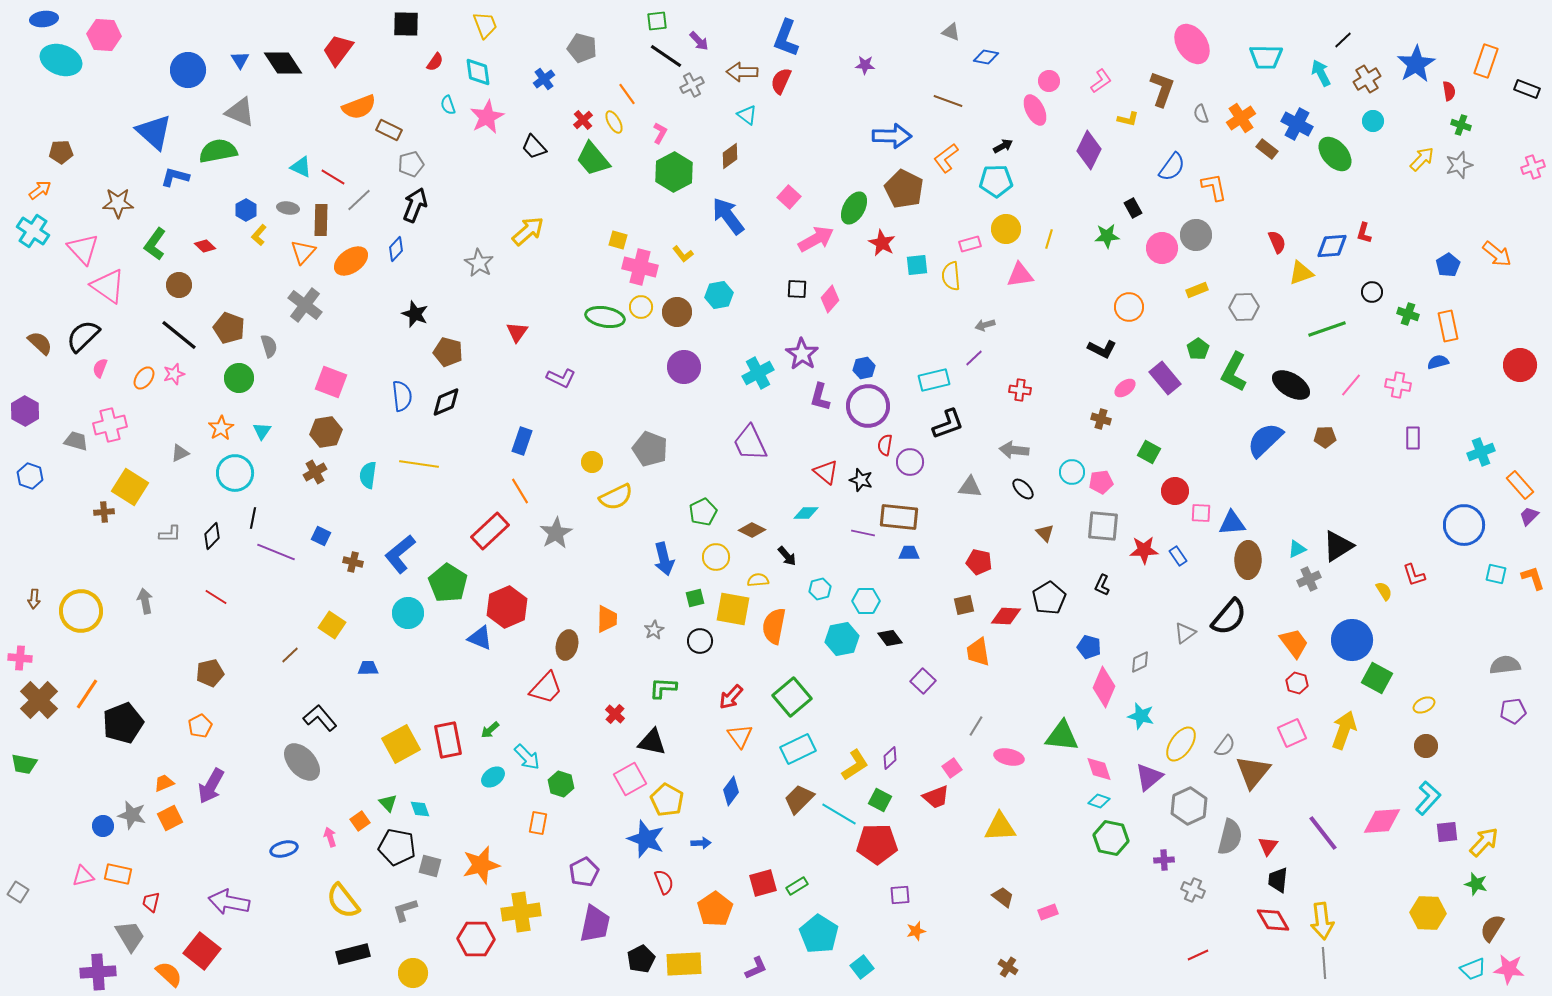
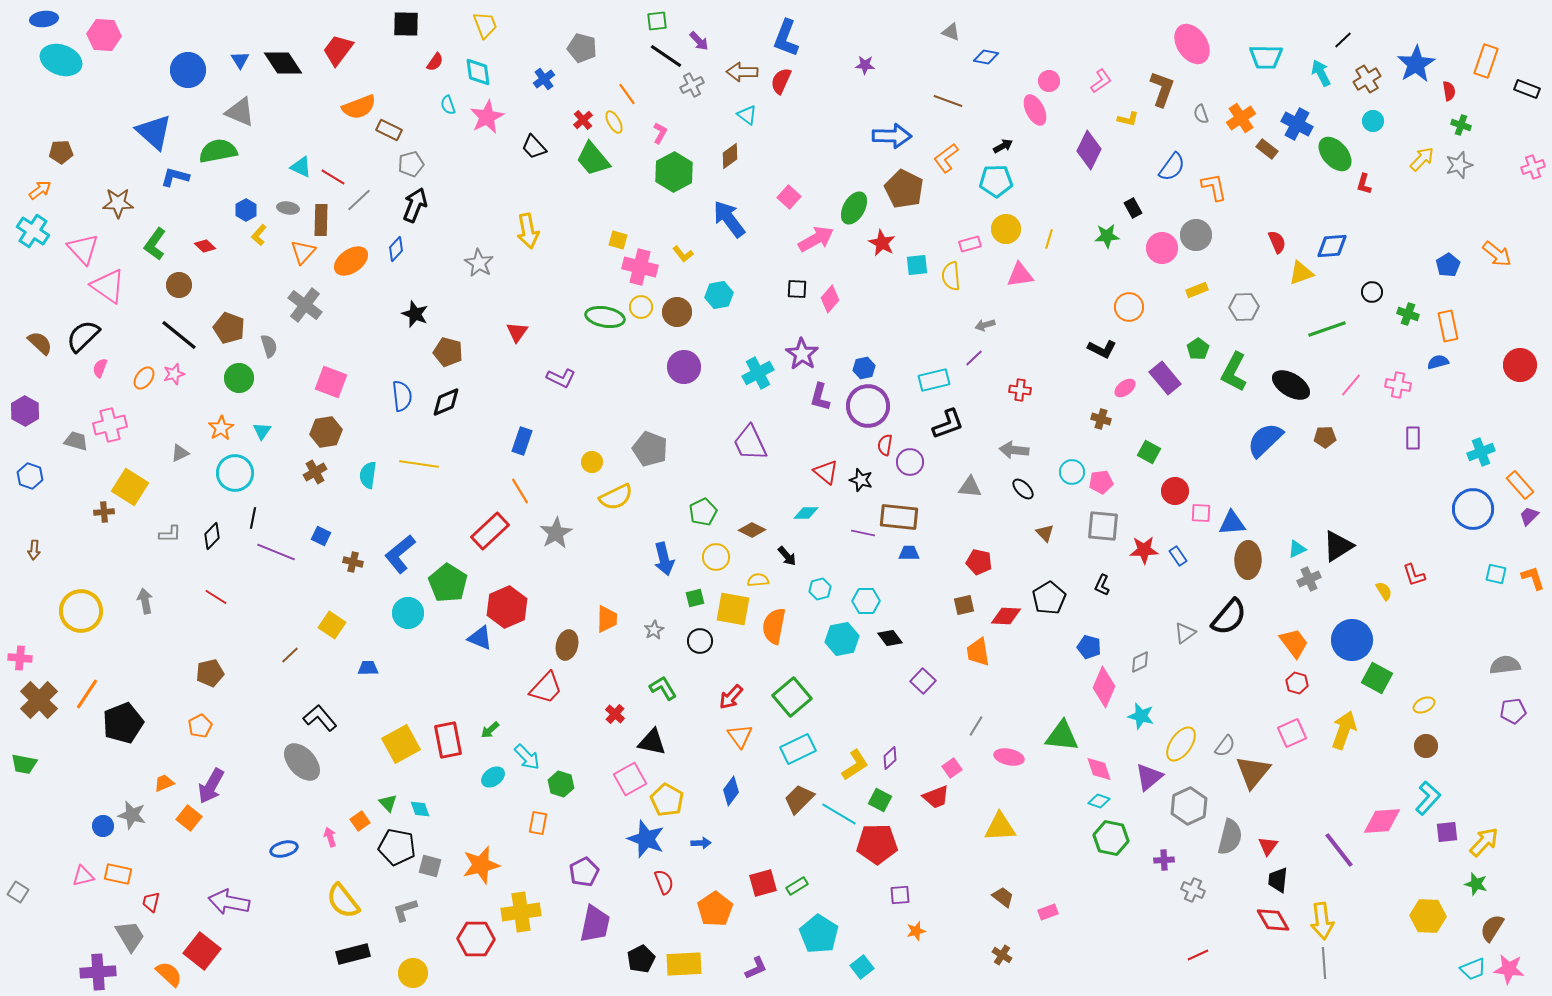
blue arrow at (728, 216): moved 1 px right, 3 px down
yellow arrow at (528, 231): rotated 120 degrees clockwise
red L-shape at (1364, 233): moved 49 px up
blue circle at (1464, 525): moved 9 px right, 16 px up
brown arrow at (34, 599): moved 49 px up
green L-shape at (663, 688): rotated 56 degrees clockwise
orange square at (170, 818): moved 19 px right; rotated 25 degrees counterclockwise
purple line at (1323, 833): moved 16 px right, 17 px down
yellow hexagon at (1428, 913): moved 3 px down
brown cross at (1008, 967): moved 6 px left, 12 px up
